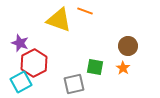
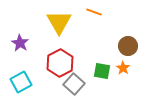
orange line: moved 9 px right, 1 px down
yellow triangle: moved 2 px down; rotated 40 degrees clockwise
purple star: rotated 12 degrees clockwise
red hexagon: moved 26 px right
green square: moved 7 px right, 4 px down
gray square: rotated 35 degrees counterclockwise
